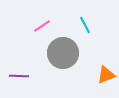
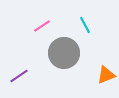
gray circle: moved 1 px right
purple line: rotated 36 degrees counterclockwise
